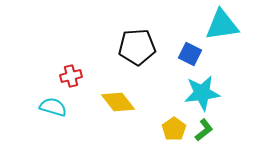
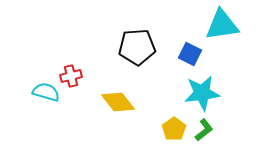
cyan semicircle: moved 7 px left, 15 px up
